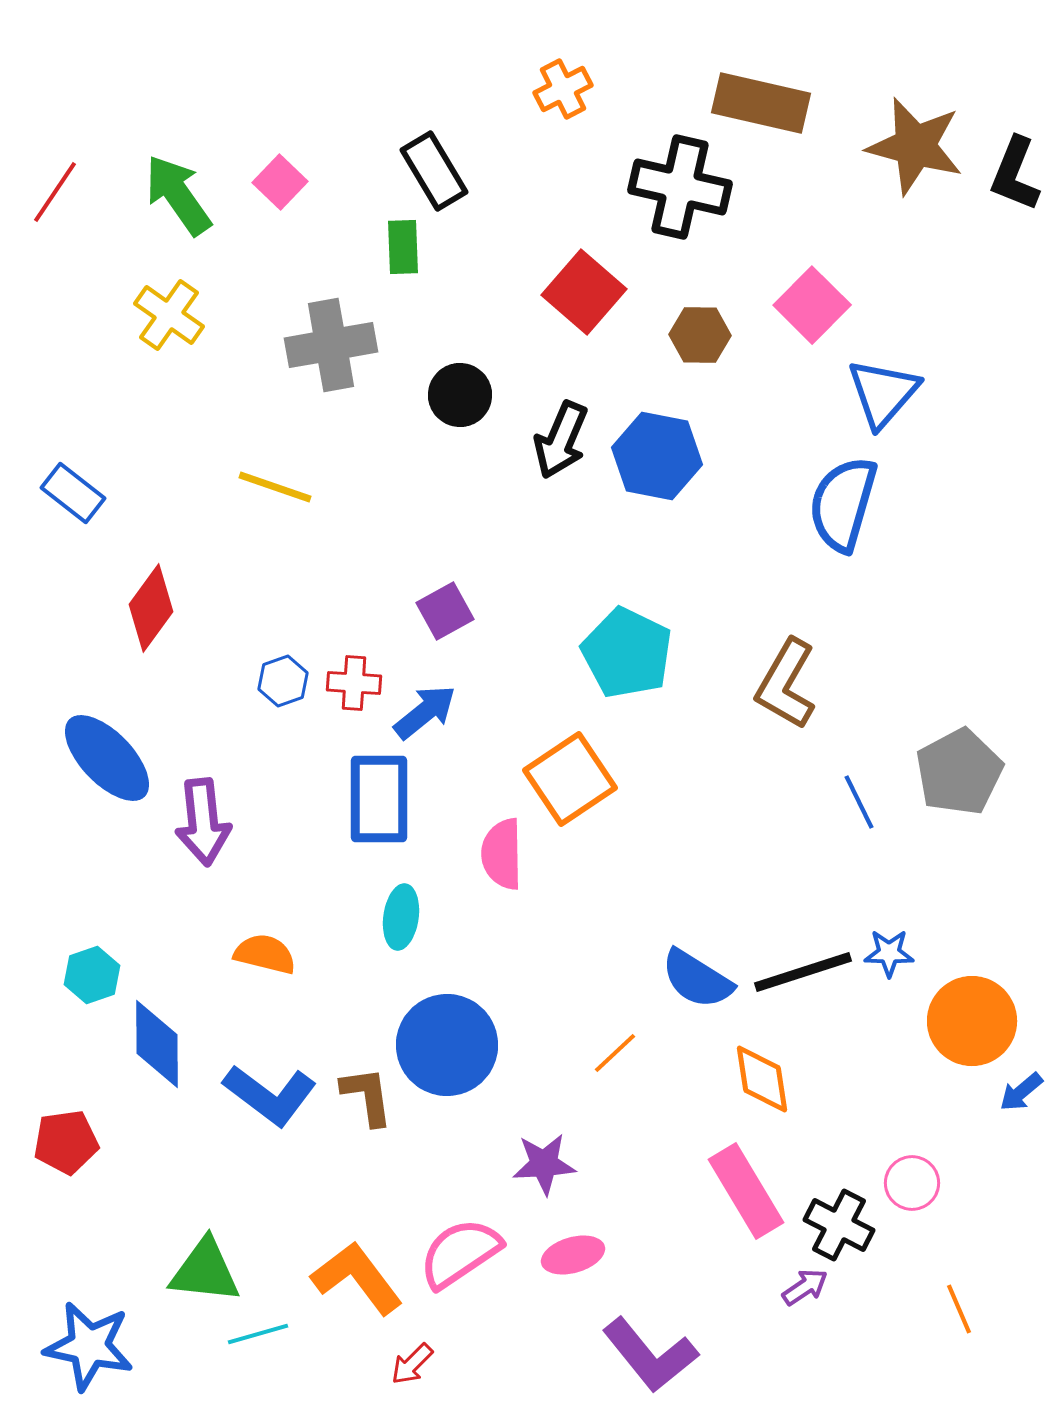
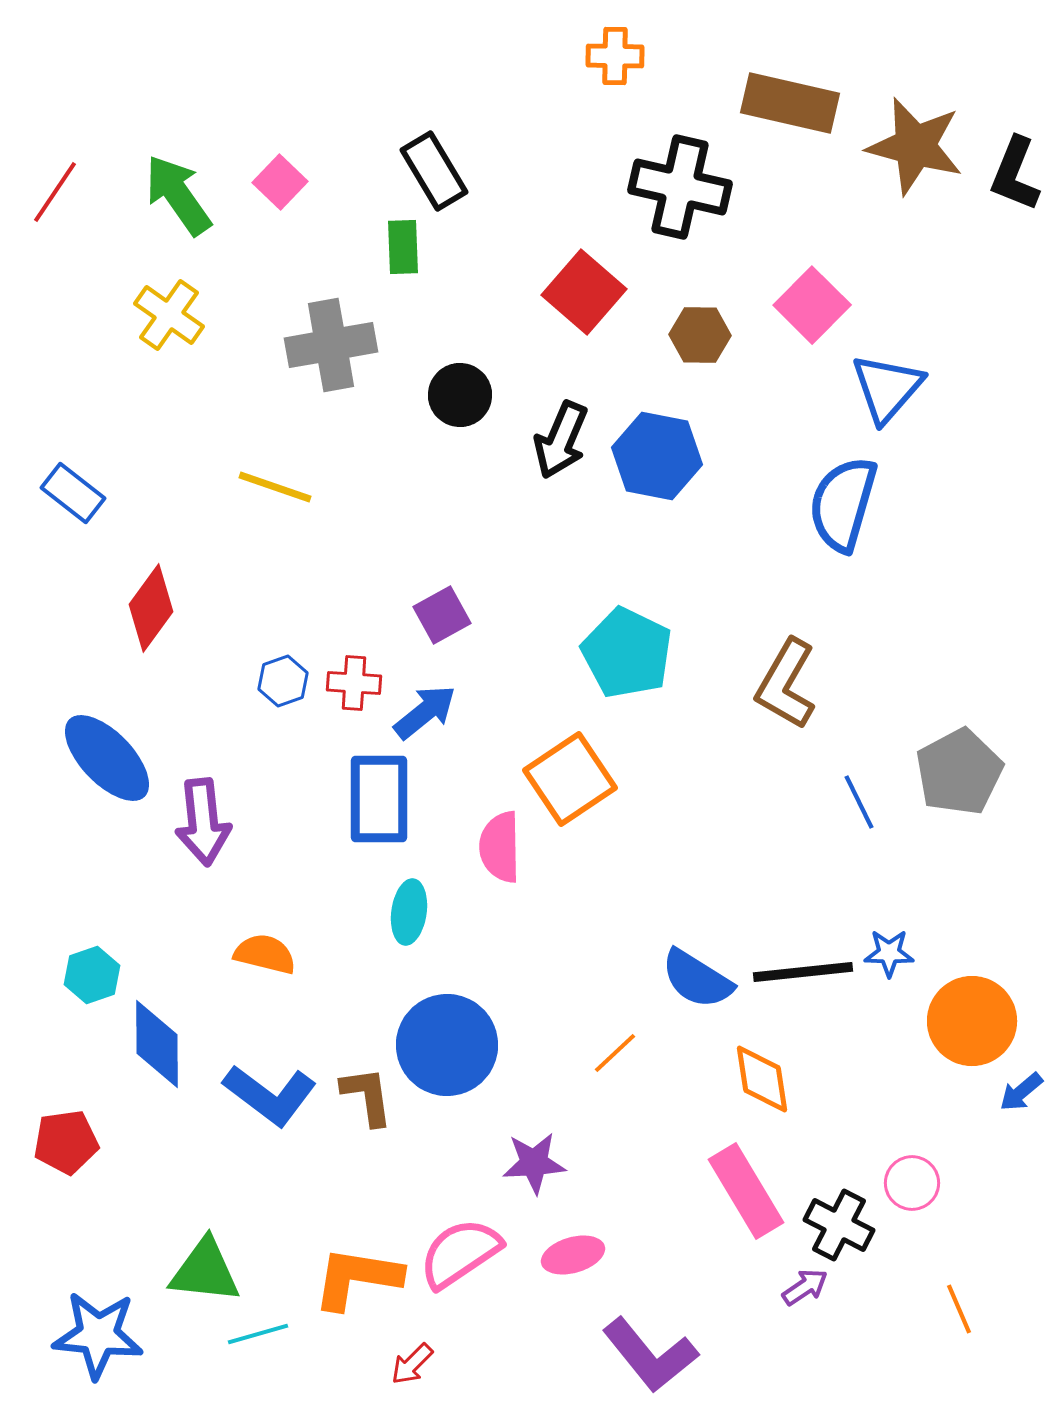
orange cross at (563, 89): moved 52 px right, 33 px up; rotated 28 degrees clockwise
brown rectangle at (761, 103): moved 29 px right
blue triangle at (883, 393): moved 4 px right, 5 px up
purple square at (445, 611): moved 3 px left, 4 px down
pink semicircle at (502, 854): moved 2 px left, 7 px up
cyan ellipse at (401, 917): moved 8 px right, 5 px up
black line at (803, 972): rotated 12 degrees clockwise
purple star at (544, 1164): moved 10 px left, 1 px up
orange L-shape at (357, 1278): rotated 44 degrees counterclockwise
blue star at (89, 1346): moved 9 px right, 11 px up; rotated 6 degrees counterclockwise
